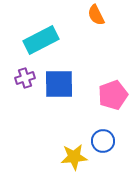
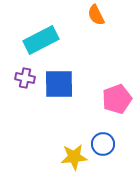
purple cross: rotated 30 degrees clockwise
pink pentagon: moved 4 px right, 4 px down
blue circle: moved 3 px down
